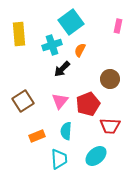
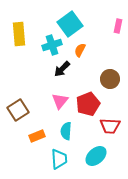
cyan square: moved 1 px left, 2 px down
brown square: moved 5 px left, 9 px down
